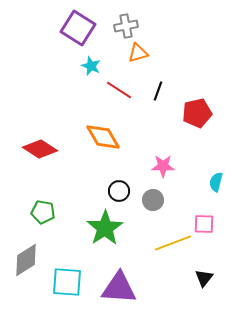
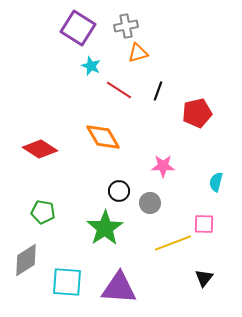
gray circle: moved 3 px left, 3 px down
